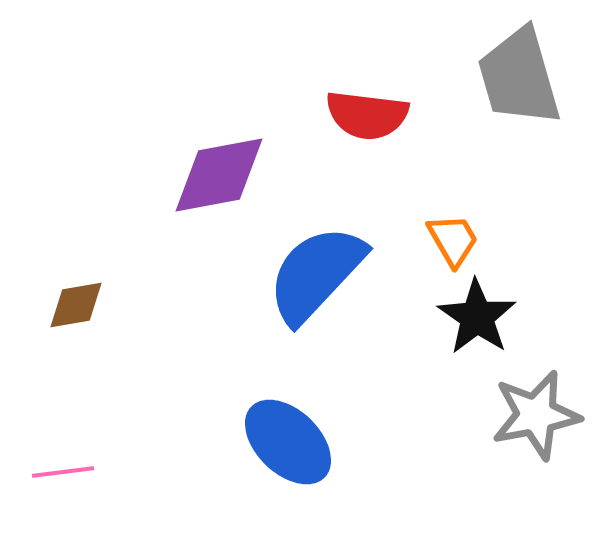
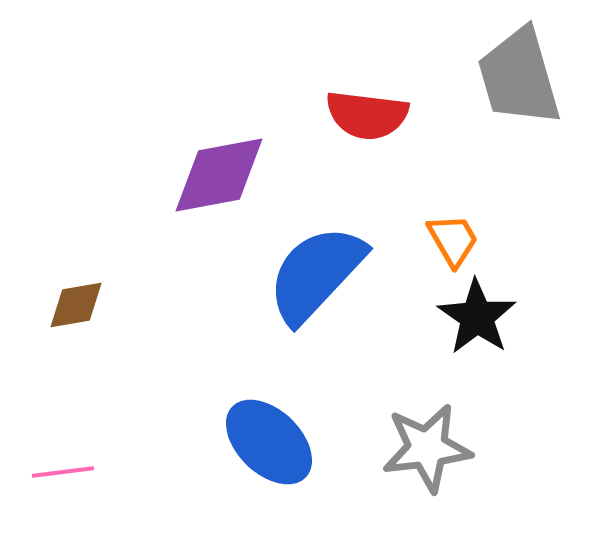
gray star: moved 109 px left, 33 px down; rotated 4 degrees clockwise
blue ellipse: moved 19 px left
